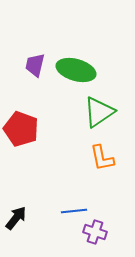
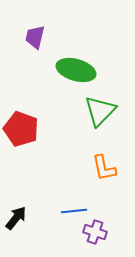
purple trapezoid: moved 28 px up
green triangle: moved 1 px right, 1 px up; rotated 12 degrees counterclockwise
orange L-shape: moved 2 px right, 10 px down
